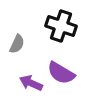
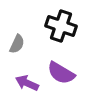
purple arrow: moved 4 px left
